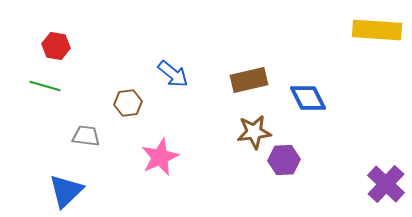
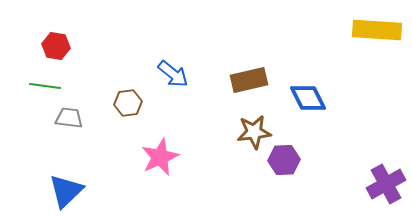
green line: rotated 8 degrees counterclockwise
gray trapezoid: moved 17 px left, 18 px up
purple cross: rotated 18 degrees clockwise
